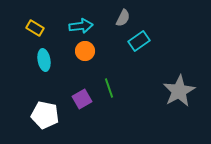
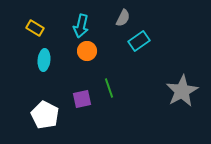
cyan arrow: rotated 110 degrees clockwise
orange circle: moved 2 px right
cyan ellipse: rotated 15 degrees clockwise
gray star: moved 3 px right
purple square: rotated 18 degrees clockwise
white pentagon: rotated 16 degrees clockwise
